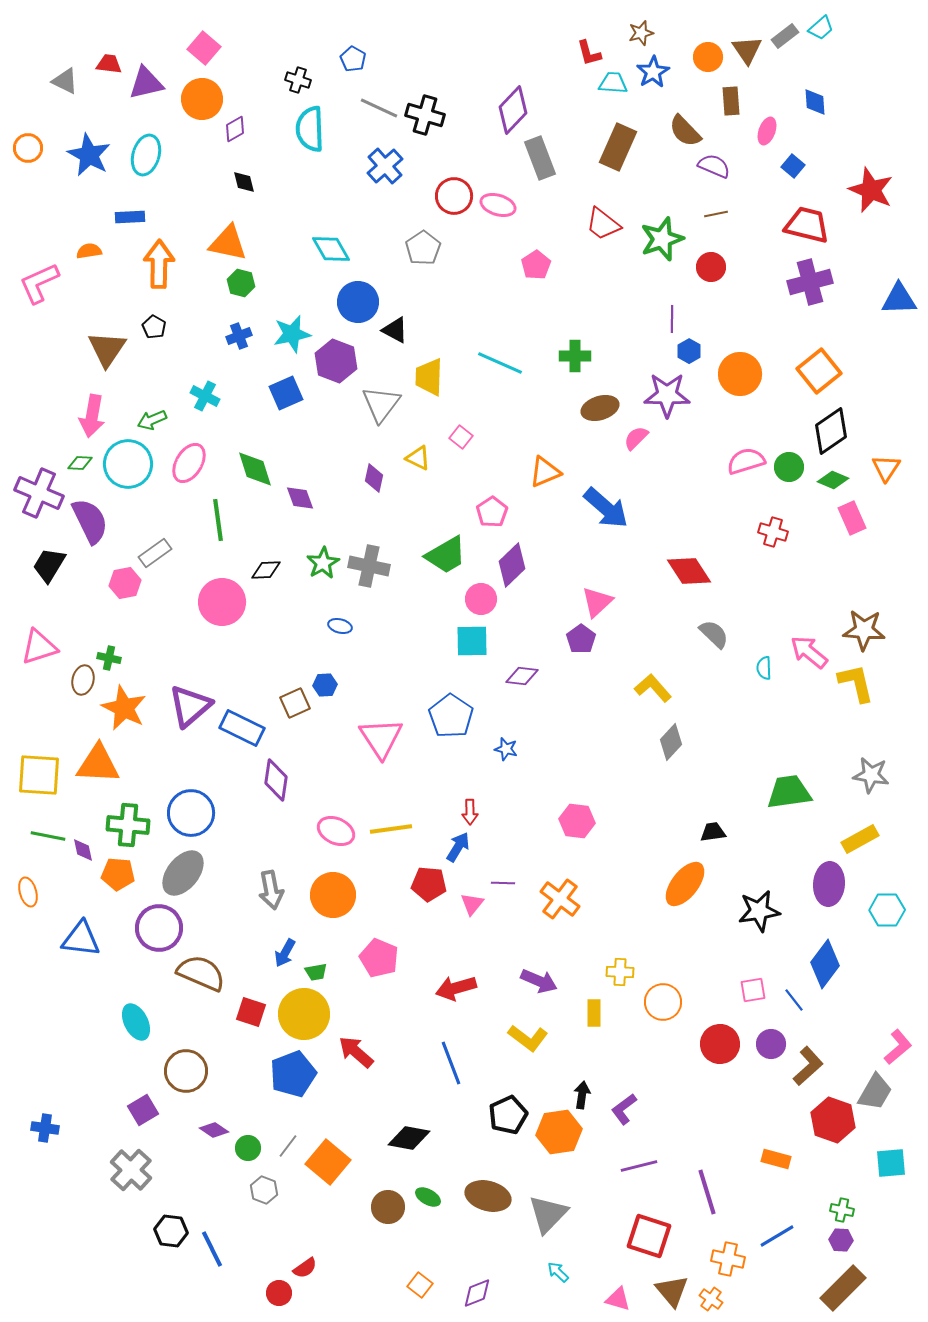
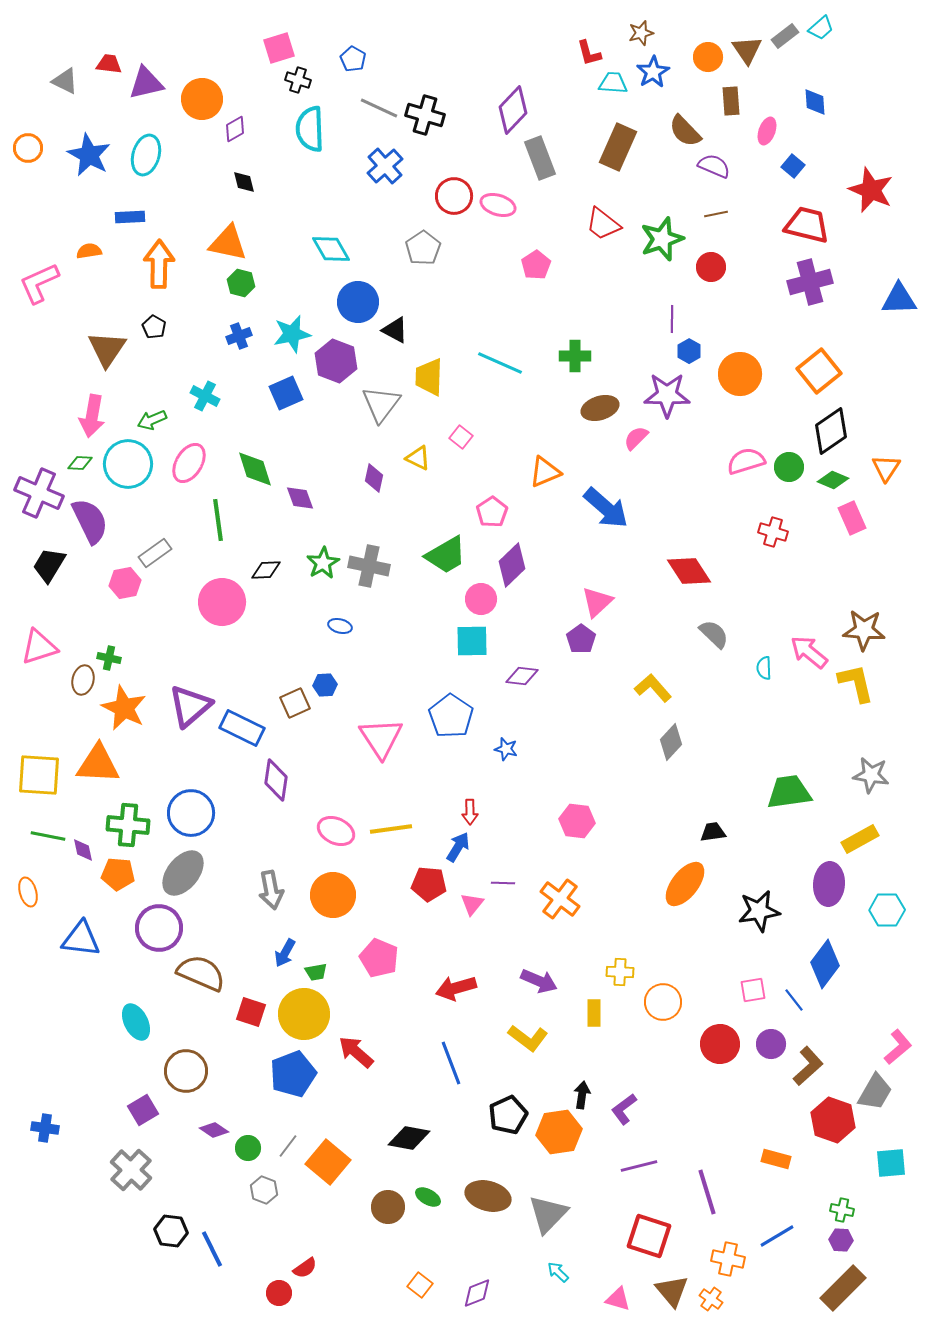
pink square at (204, 48): moved 75 px right; rotated 32 degrees clockwise
